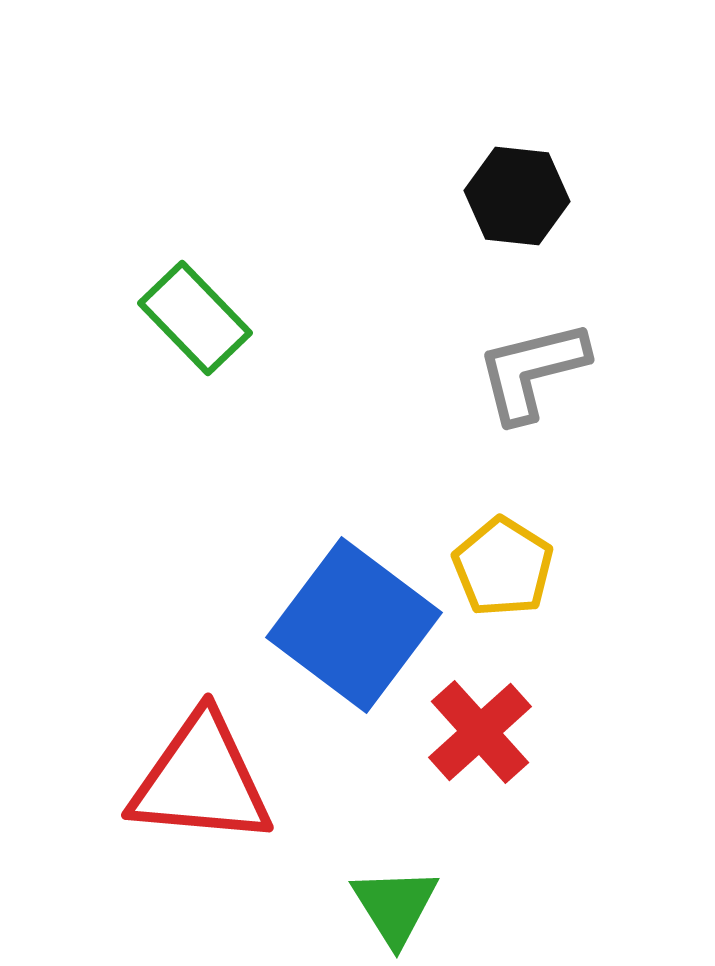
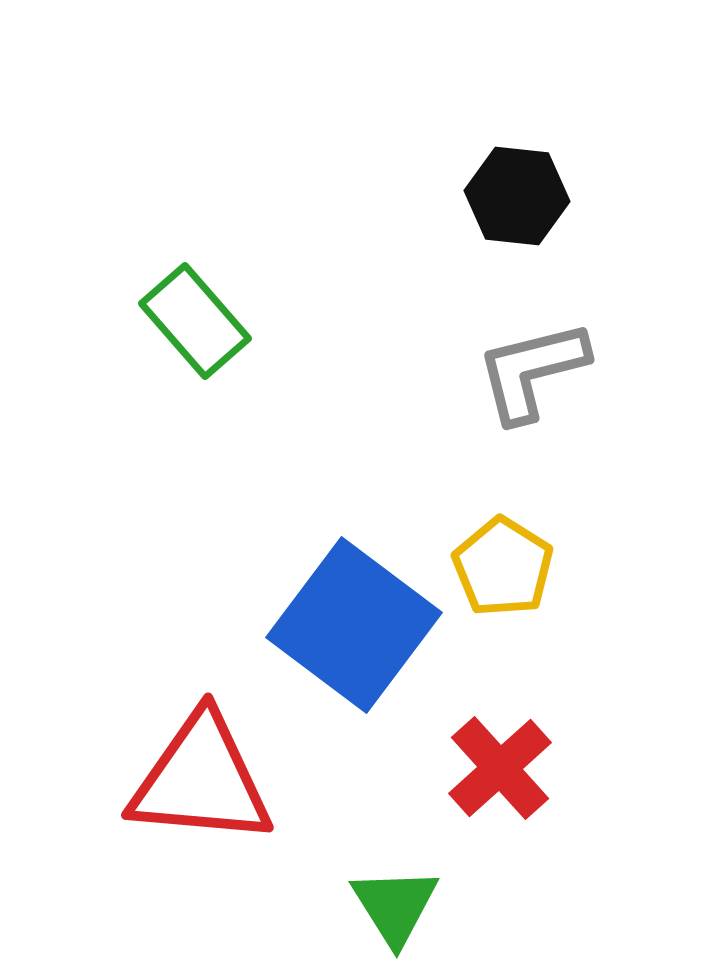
green rectangle: moved 3 px down; rotated 3 degrees clockwise
red cross: moved 20 px right, 36 px down
